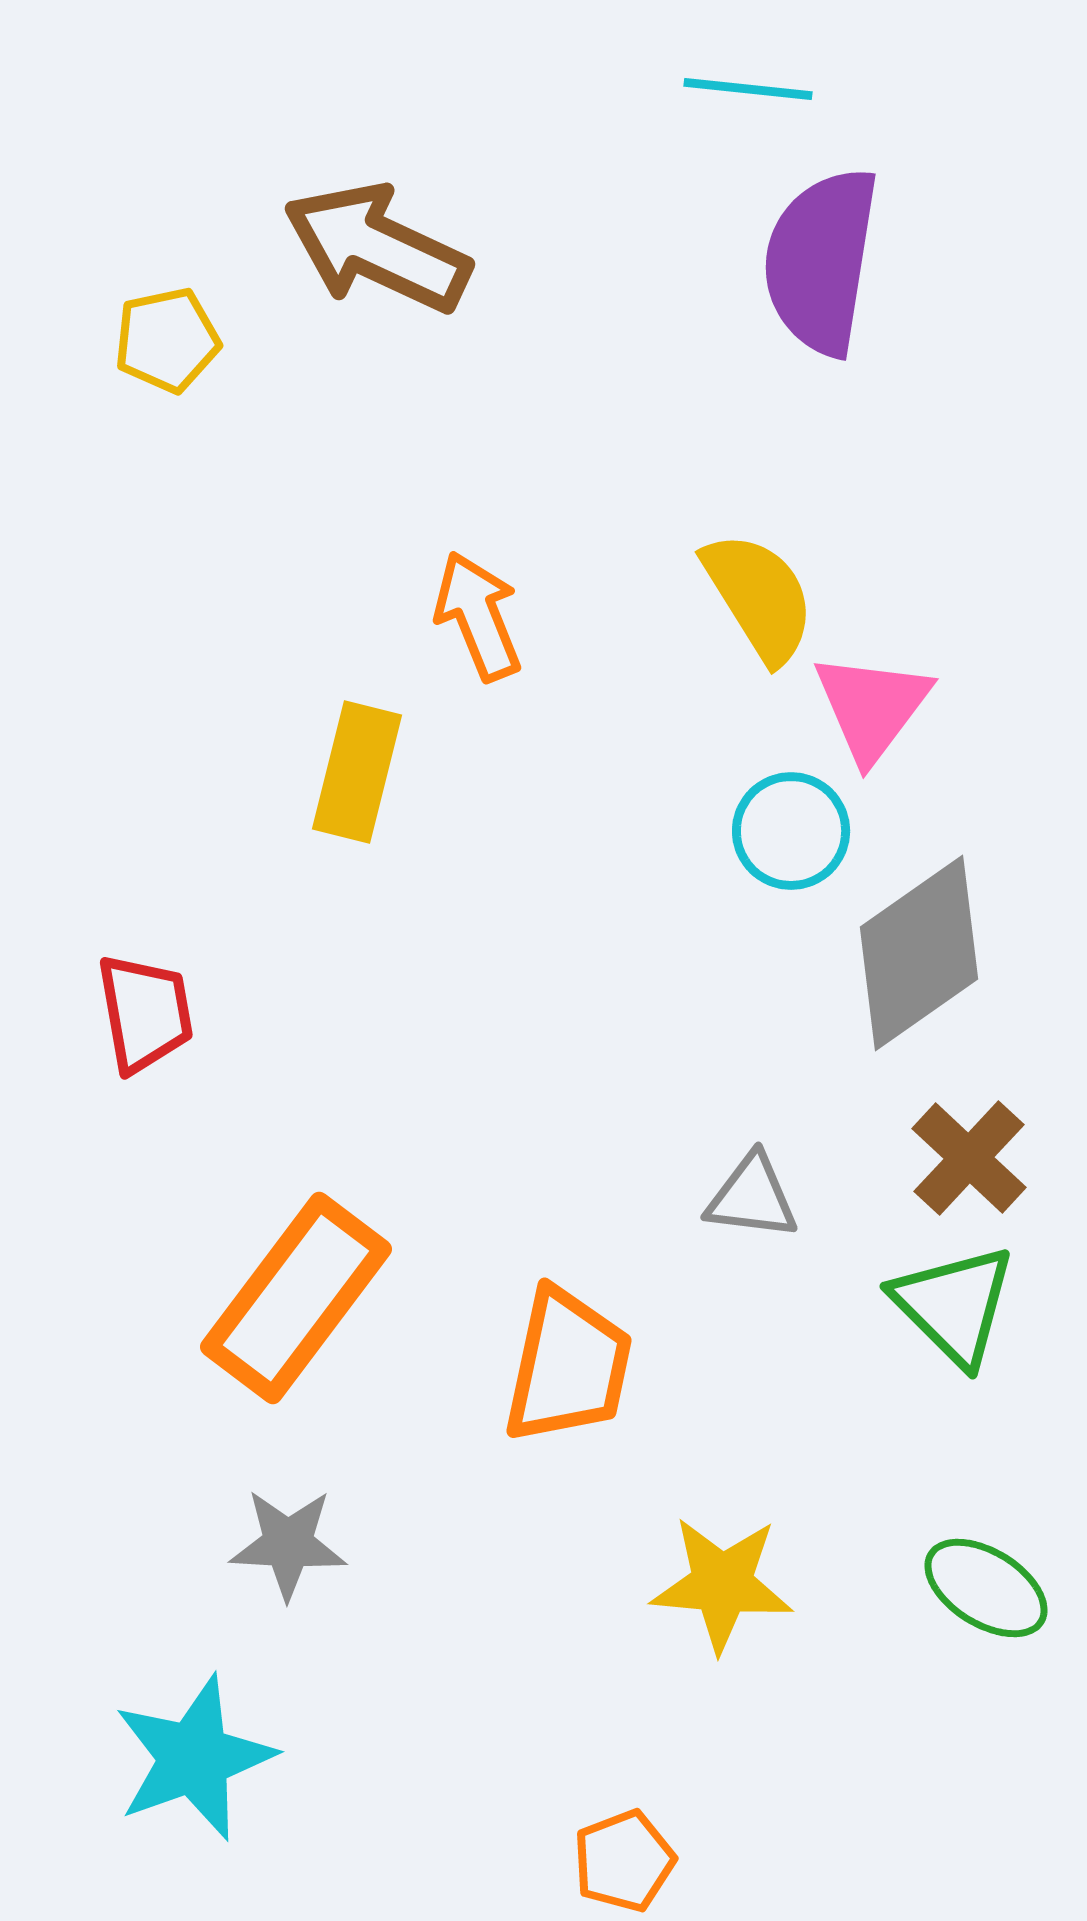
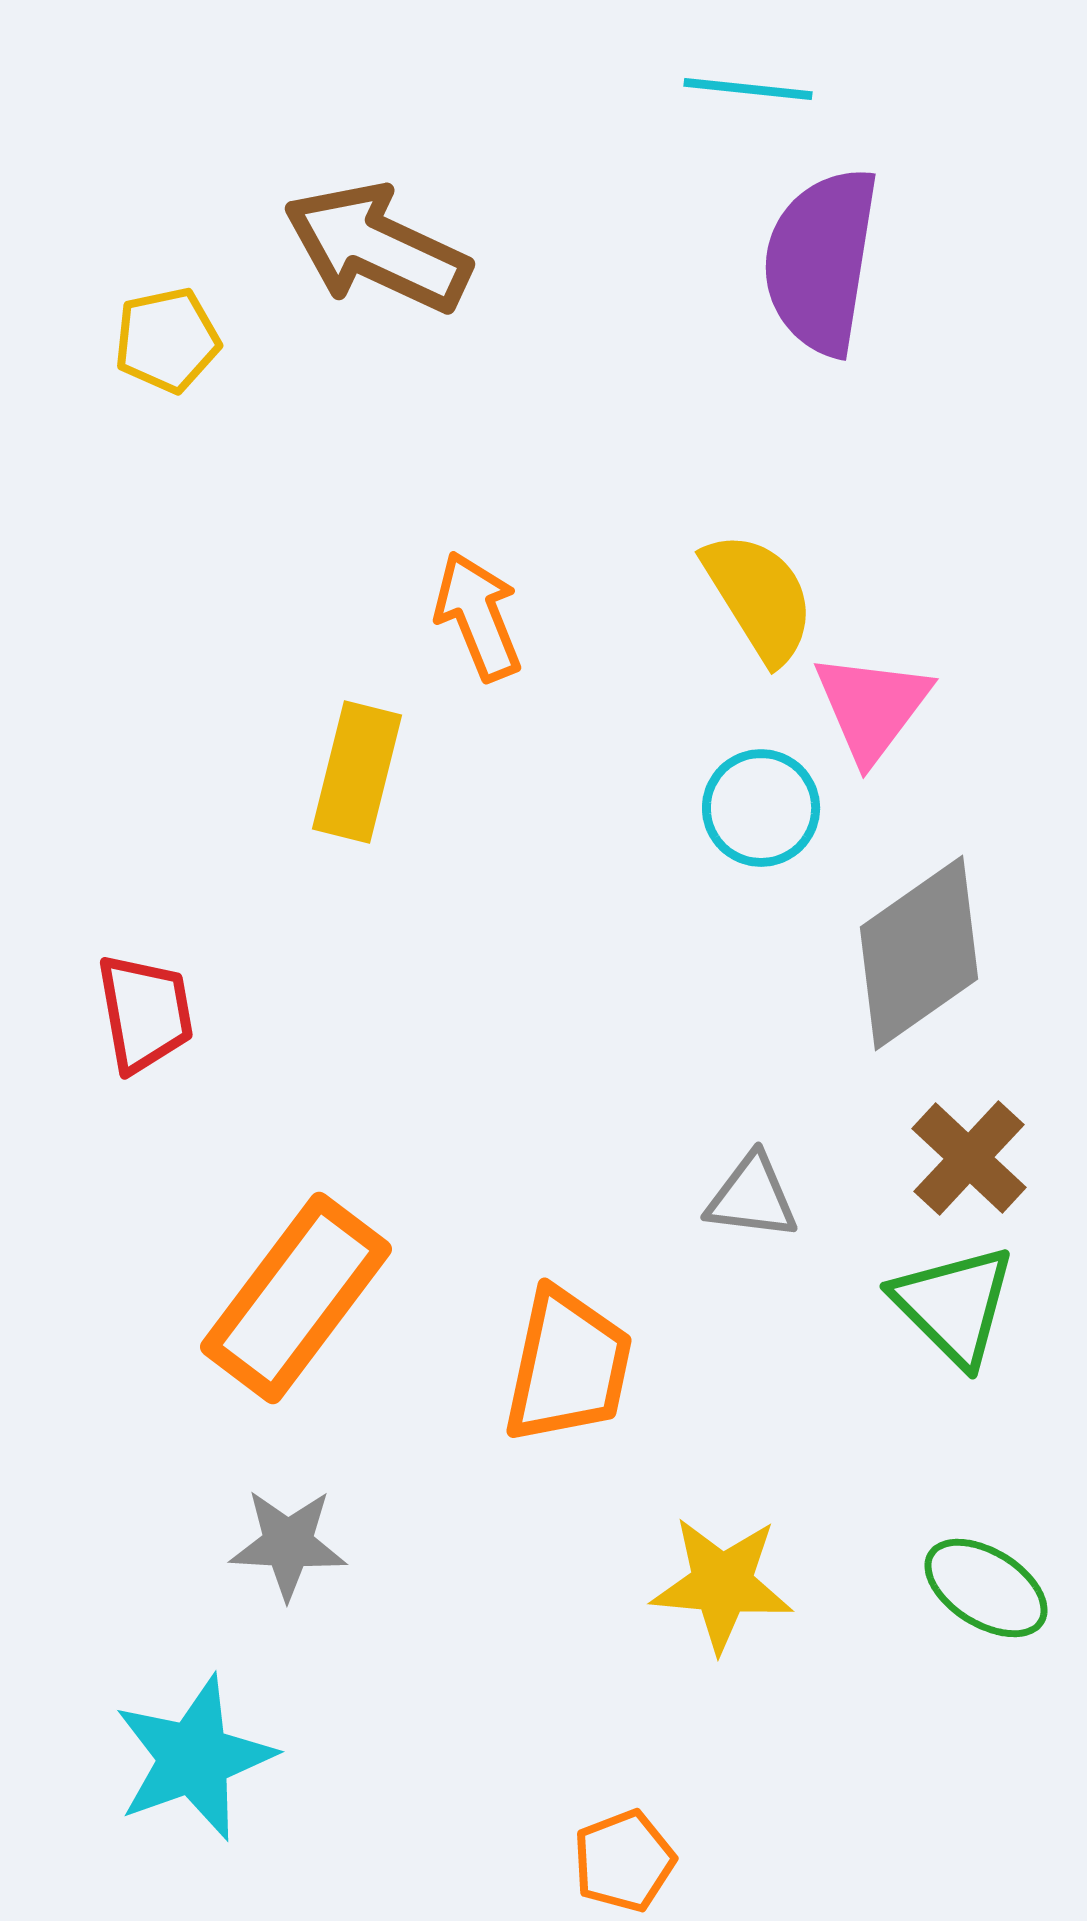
cyan circle: moved 30 px left, 23 px up
